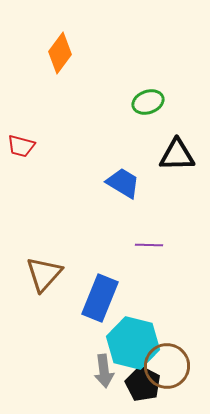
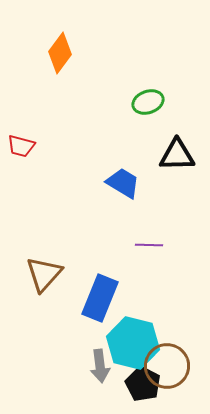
gray arrow: moved 4 px left, 5 px up
